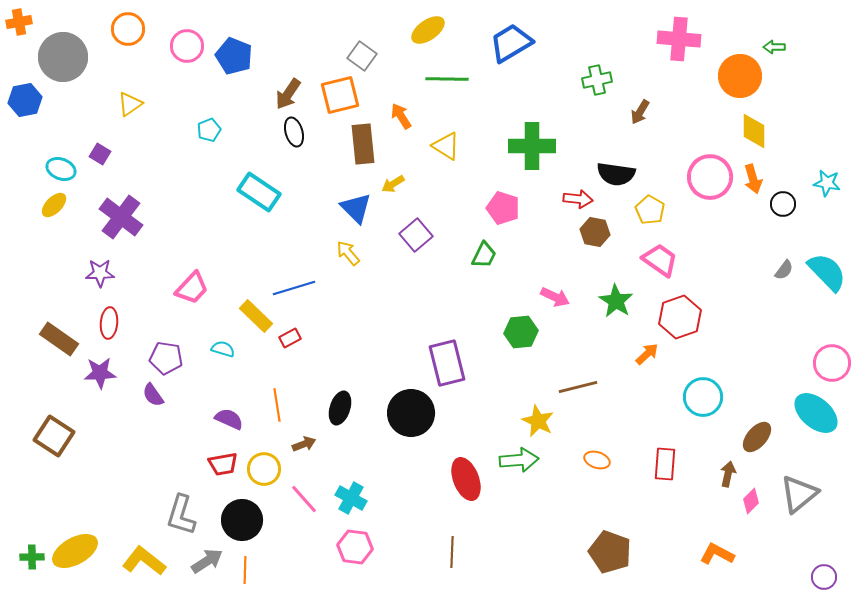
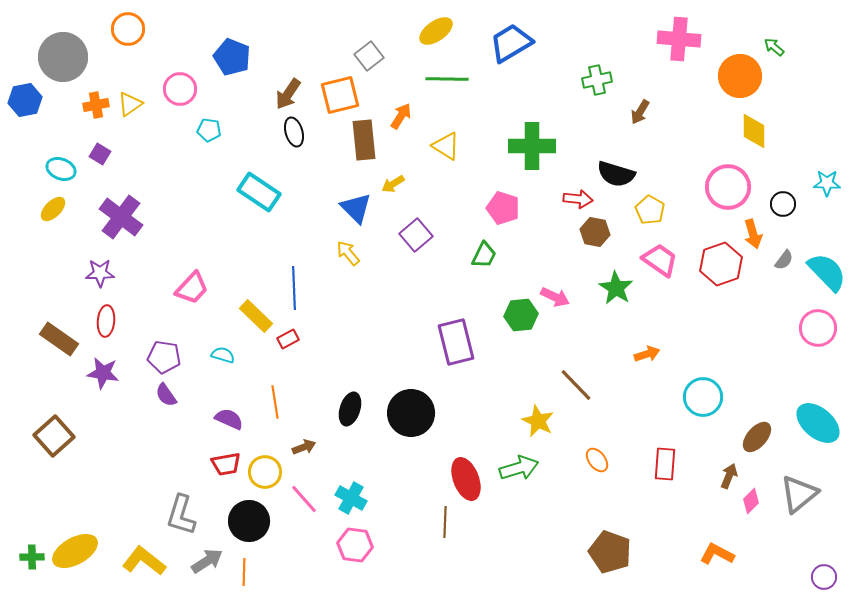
orange cross at (19, 22): moved 77 px right, 83 px down
yellow ellipse at (428, 30): moved 8 px right, 1 px down
pink circle at (187, 46): moved 7 px left, 43 px down
green arrow at (774, 47): rotated 40 degrees clockwise
blue pentagon at (234, 56): moved 2 px left, 1 px down
gray square at (362, 56): moved 7 px right; rotated 16 degrees clockwise
orange arrow at (401, 116): rotated 64 degrees clockwise
cyan pentagon at (209, 130): rotated 30 degrees clockwise
brown rectangle at (363, 144): moved 1 px right, 4 px up
black semicircle at (616, 174): rotated 9 degrees clockwise
pink circle at (710, 177): moved 18 px right, 10 px down
orange arrow at (753, 179): moved 55 px down
cyan star at (827, 183): rotated 8 degrees counterclockwise
yellow ellipse at (54, 205): moved 1 px left, 4 px down
gray semicircle at (784, 270): moved 10 px up
blue line at (294, 288): rotated 75 degrees counterclockwise
green star at (616, 301): moved 13 px up
red hexagon at (680, 317): moved 41 px right, 53 px up
red ellipse at (109, 323): moved 3 px left, 2 px up
green hexagon at (521, 332): moved 17 px up
red rectangle at (290, 338): moved 2 px left, 1 px down
cyan semicircle at (223, 349): moved 6 px down
orange arrow at (647, 354): rotated 25 degrees clockwise
purple pentagon at (166, 358): moved 2 px left, 1 px up
purple rectangle at (447, 363): moved 9 px right, 21 px up
pink circle at (832, 363): moved 14 px left, 35 px up
purple star at (100, 373): moved 3 px right; rotated 12 degrees clockwise
brown line at (578, 387): moved 2 px left, 2 px up; rotated 60 degrees clockwise
purple semicircle at (153, 395): moved 13 px right
orange line at (277, 405): moved 2 px left, 3 px up
black ellipse at (340, 408): moved 10 px right, 1 px down
cyan ellipse at (816, 413): moved 2 px right, 10 px down
brown square at (54, 436): rotated 15 degrees clockwise
brown arrow at (304, 444): moved 3 px down
green arrow at (519, 460): moved 8 px down; rotated 12 degrees counterclockwise
orange ellipse at (597, 460): rotated 35 degrees clockwise
red trapezoid at (223, 464): moved 3 px right
yellow circle at (264, 469): moved 1 px right, 3 px down
brown arrow at (728, 474): moved 1 px right, 2 px down; rotated 10 degrees clockwise
black circle at (242, 520): moved 7 px right, 1 px down
pink hexagon at (355, 547): moved 2 px up
brown line at (452, 552): moved 7 px left, 30 px up
orange line at (245, 570): moved 1 px left, 2 px down
